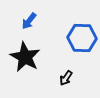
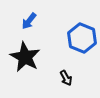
blue hexagon: rotated 20 degrees clockwise
black arrow: rotated 63 degrees counterclockwise
